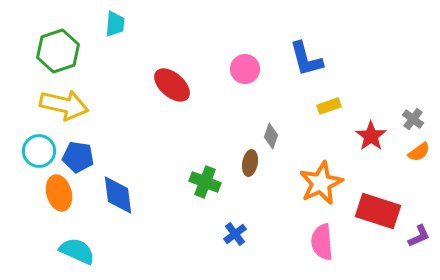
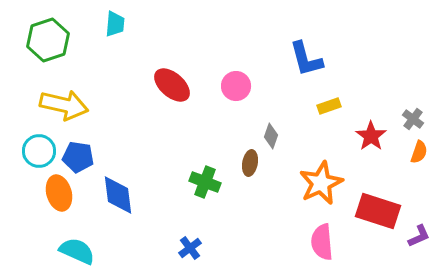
green hexagon: moved 10 px left, 11 px up
pink circle: moved 9 px left, 17 px down
orange semicircle: rotated 35 degrees counterclockwise
blue cross: moved 45 px left, 14 px down
